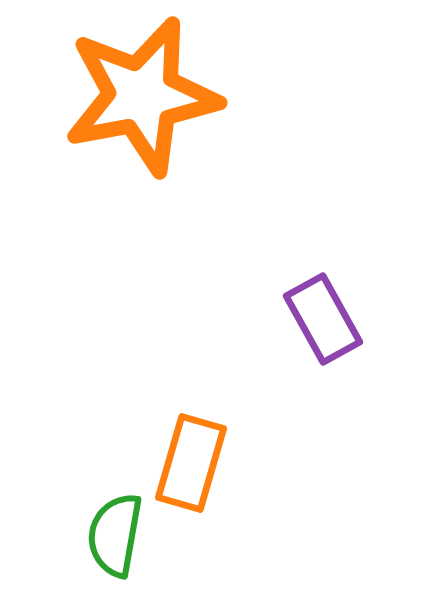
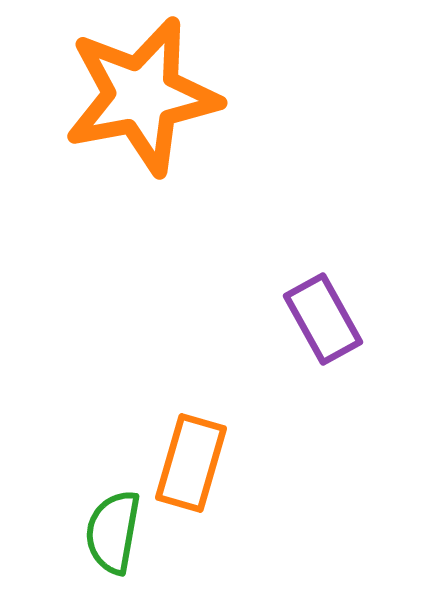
green semicircle: moved 2 px left, 3 px up
